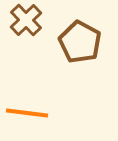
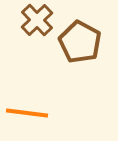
brown cross: moved 11 px right
